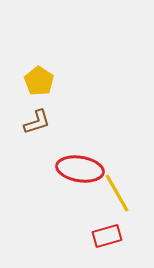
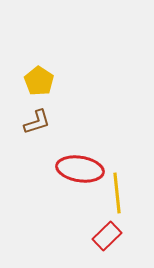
yellow line: rotated 24 degrees clockwise
red rectangle: rotated 28 degrees counterclockwise
